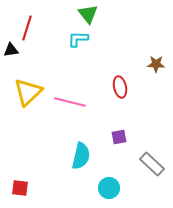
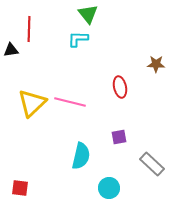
red line: moved 2 px right, 1 px down; rotated 15 degrees counterclockwise
yellow triangle: moved 4 px right, 11 px down
